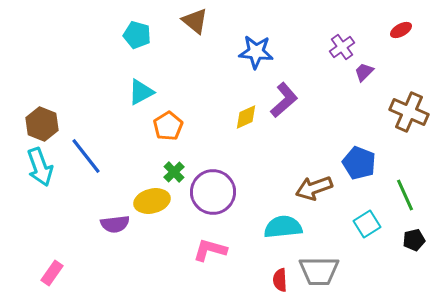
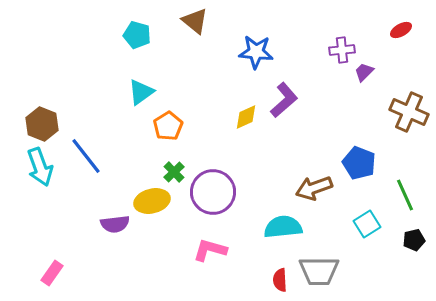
purple cross: moved 3 px down; rotated 30 degrees clockwise
cyan triangle: rotated 8 degrees counterclockwise
